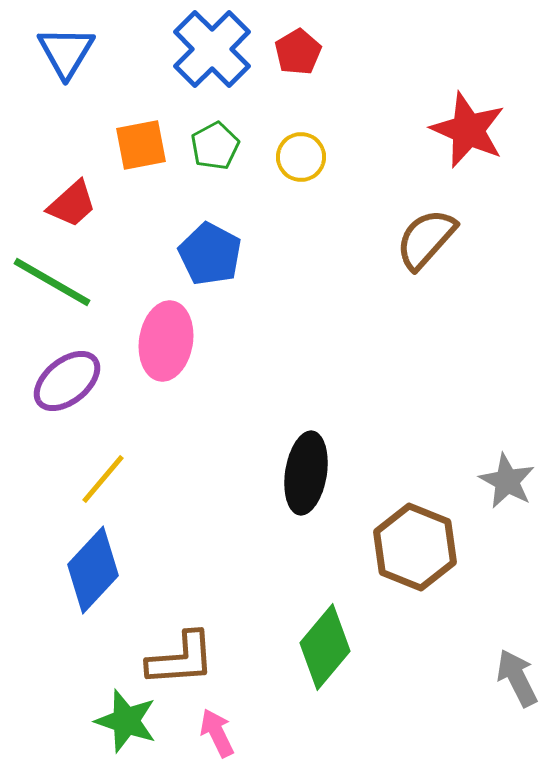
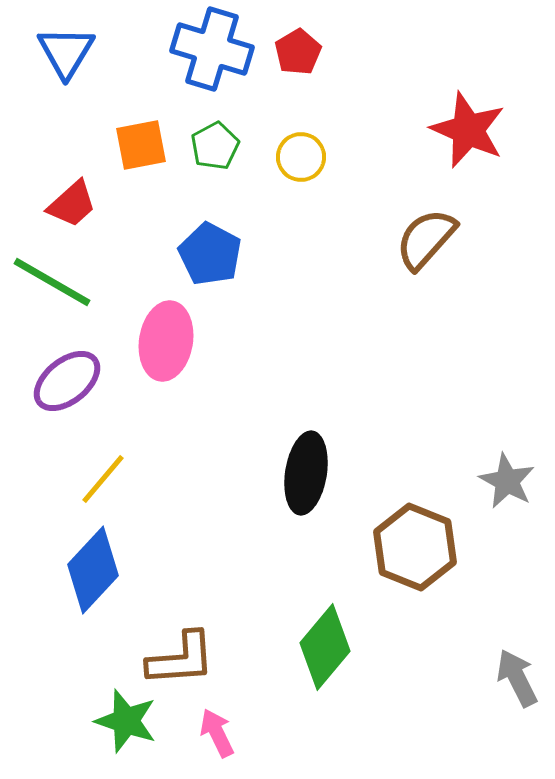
blue cross: rotated 28 degrees counterclockwise
